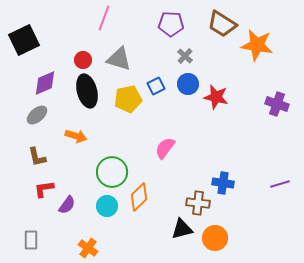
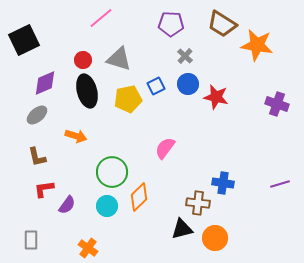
pink line: moved 3 px left; rotated 30 degrees clockwise
